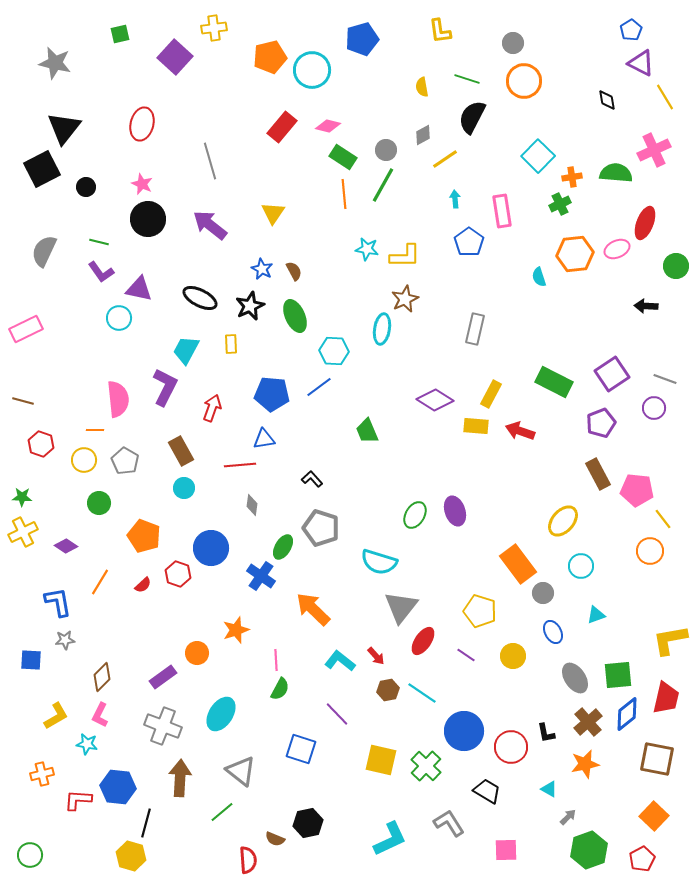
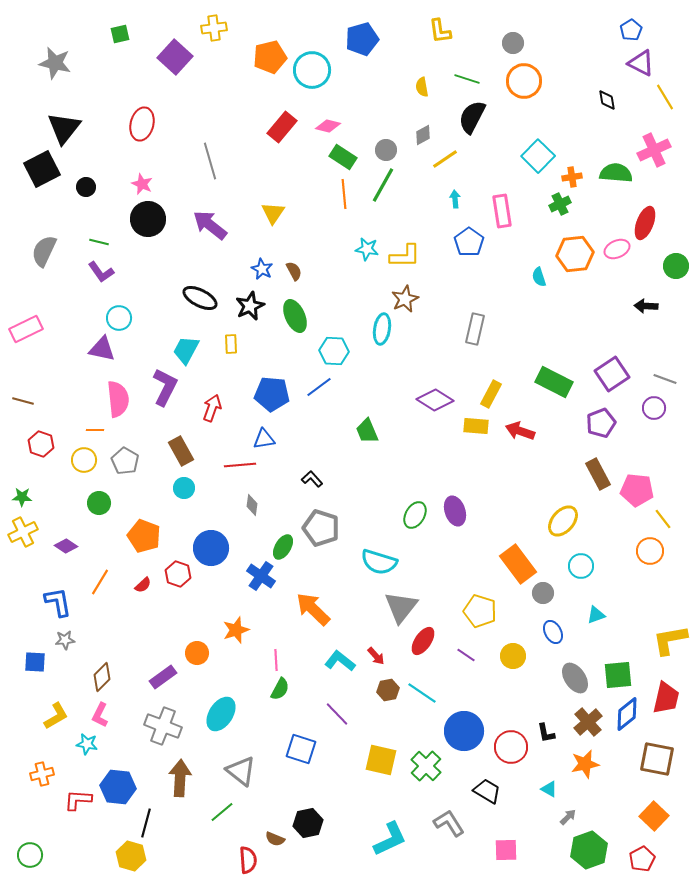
purple triangle at (139, 289): moved 37 px left, 60 px down
blue square at (31, 660): moved 4 px right, 2 px down
